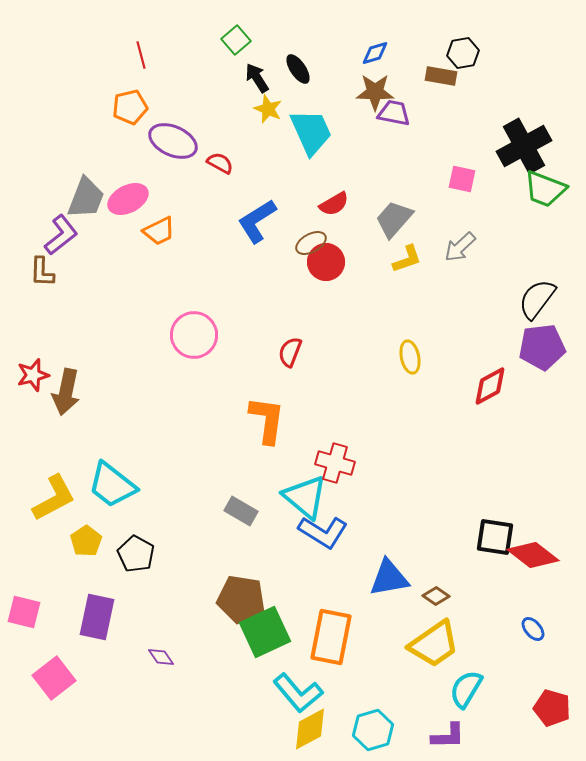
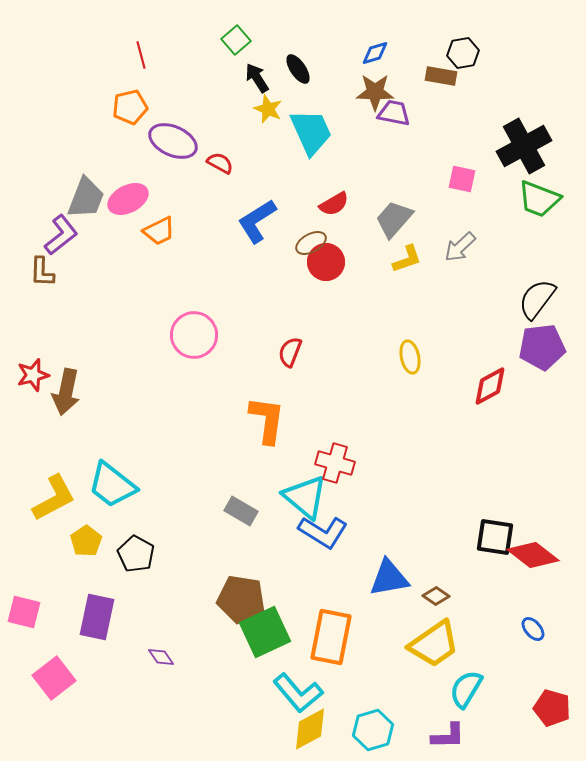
green trapezoid at (545, 189): moved 6 px left, 10 px down
